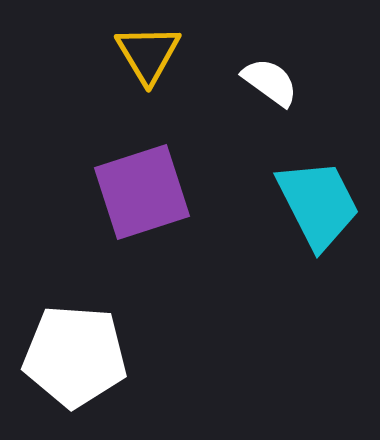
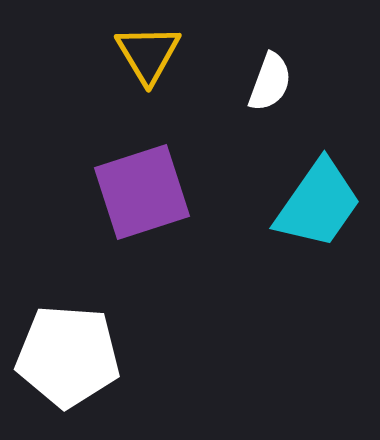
white semicircle: rotated 74 degrees clockwise
cyan trapezoid: rotated 62 degrees clockwise
white pentagon: moved 7 px left
